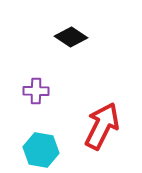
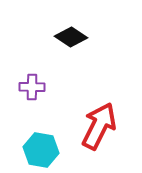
purple cross: moved 4 px left, 4 px up
red arrow: moved 3 px left
